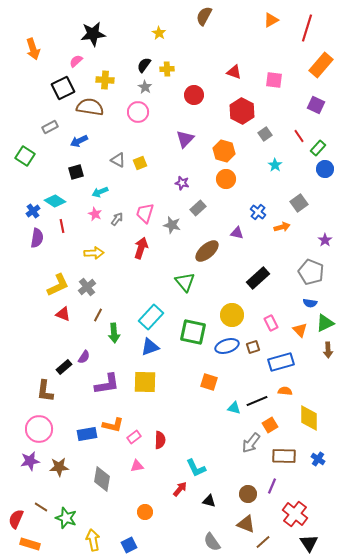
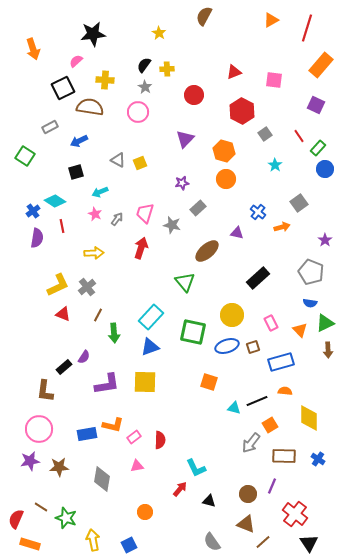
red triangle at (234, 72): rotated 42 degrees counterclockwise
purple star at (182, 183): rotated 24 degrees counterclockwise
